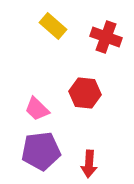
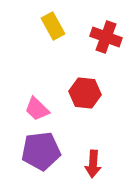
yellow rectangle: rotated 20 degrees clockwise
red arrow: moved 4 px right
